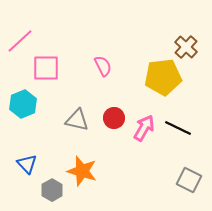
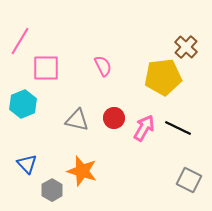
pink line: rotated 16 degrees counterclockwise
